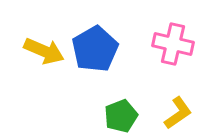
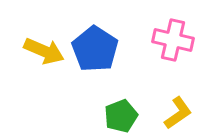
pink cross: moved 4 px up
blue pentagon: rotated 9 degrees counterclockwise
